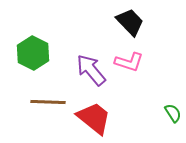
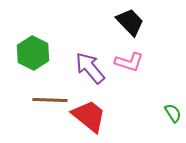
purple arrow: moved 1 px left, 2 px up
brown line: moved 2 px right, 2 px up
red trapezoid: moved 5 px left, 2 px up
